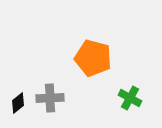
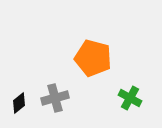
gray cross: moved 5 px right; rotated 12 degrees counterclockwise
black diamond: moved 1 px right
